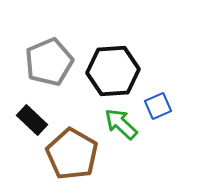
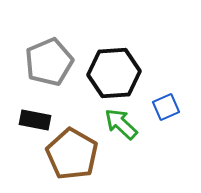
black hexagon: moved 1 px right, 2 px down
blue square: moved 8 px right, 1 px down
black rectangle: moved 3 px right; rotated 32 degrees counterclockwise
